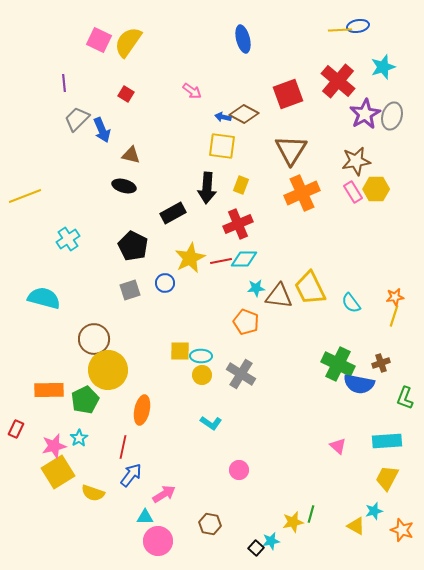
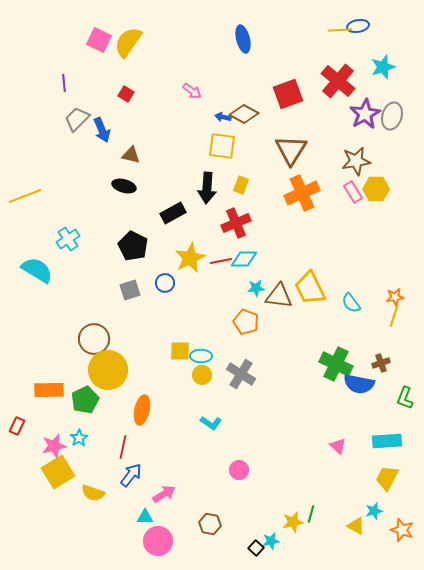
red cross at (238, 224): moved 2 px left, 1 px up
cyan semicircle at (44, 298): moved 7 px left, 28 px up; rotated 16 degrees clockwise
green cross at (338, 364): moved 2 px left
red rectangle at (16, 429): moved 1 px right, 3 px up
